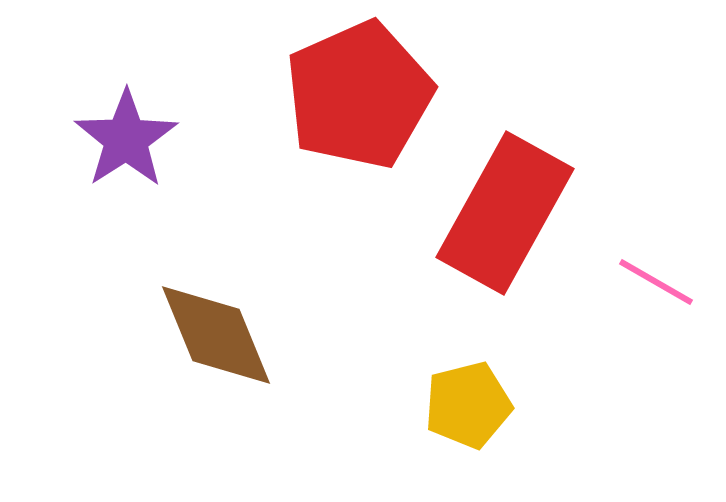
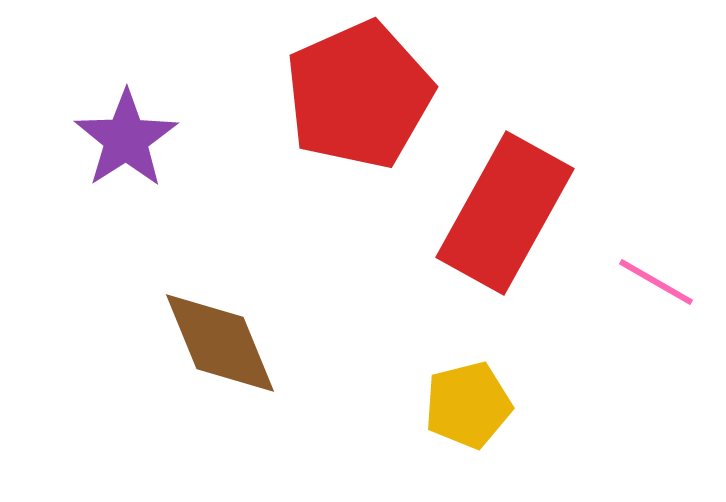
brown diamond: moved 4 px right, 8 px down
